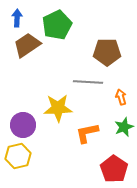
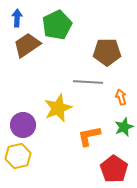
yellow star: rotated 20 degrees counterclockwise
orange L-shape: moved 2 px right, 3 px down
